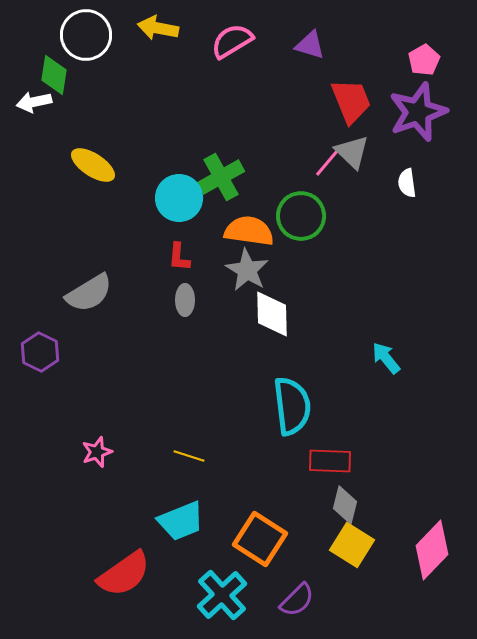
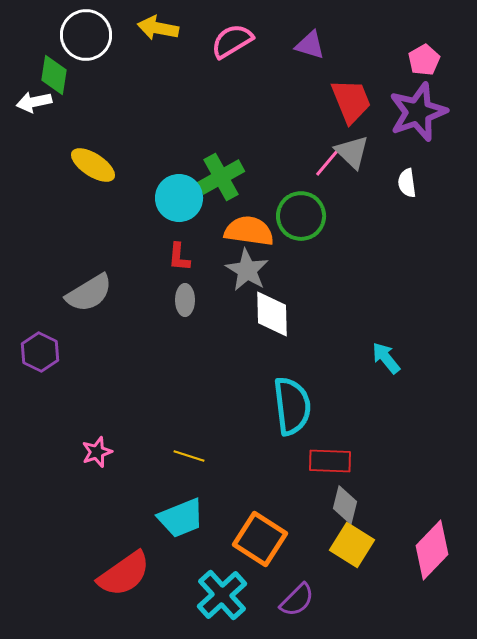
cyan trapezoid: moved 3 px up
